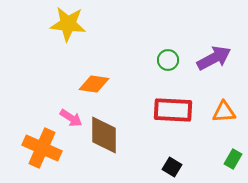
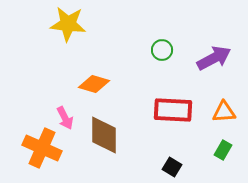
green circle: moved 6 px left, 10 px up
orange diamond: rotated 8 degrees clockwise
pink arrow: moved 6 px left; rotated 30 degrees clockwise
green rectangle: moved 10 px left, 9 px up
